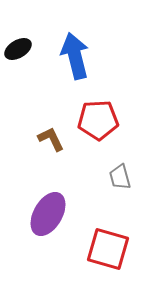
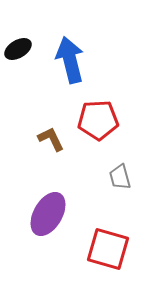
blue arrow: moved 5 px left, 4 px down
